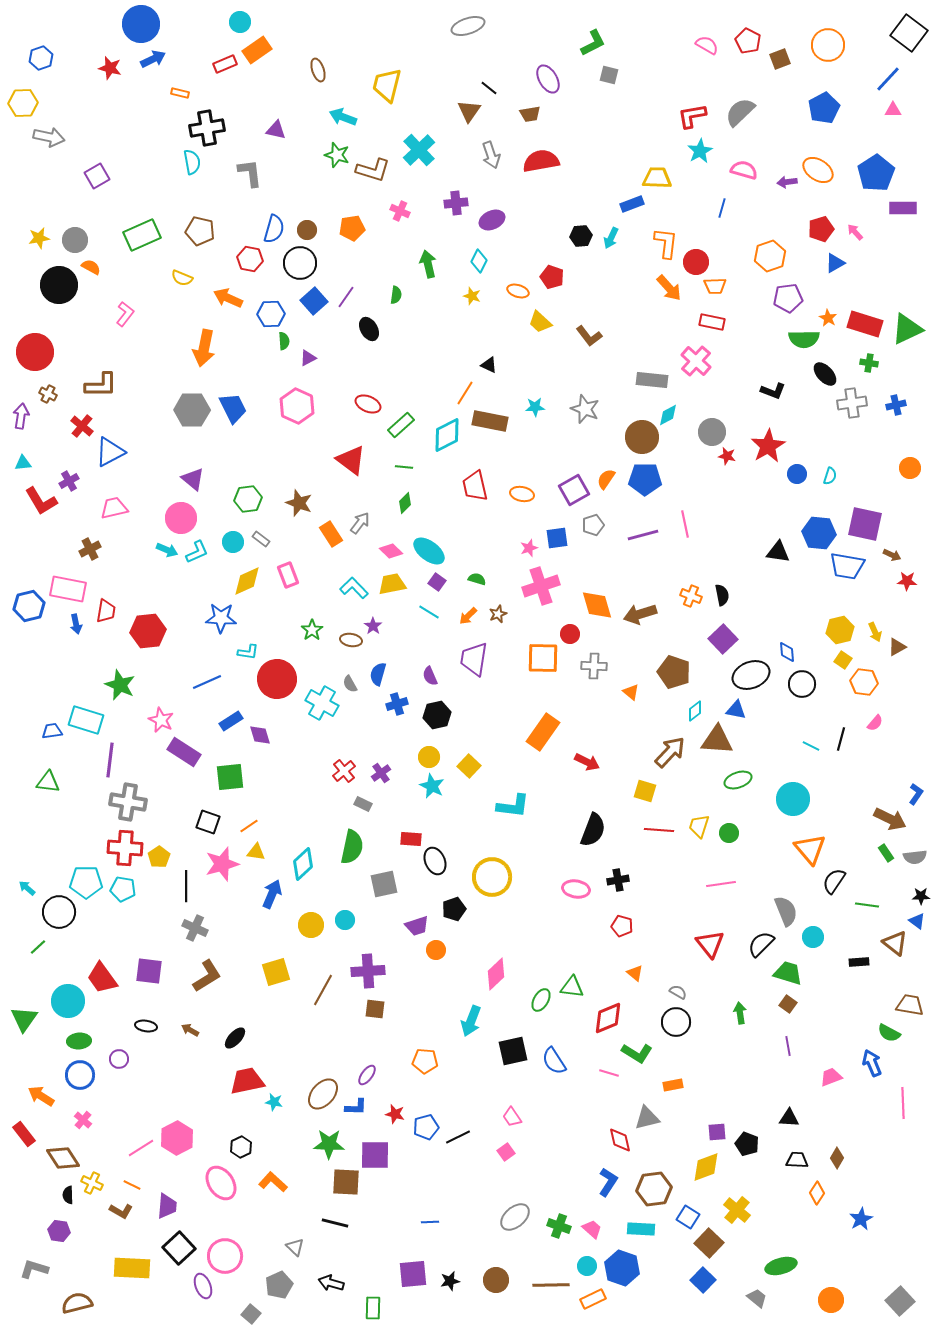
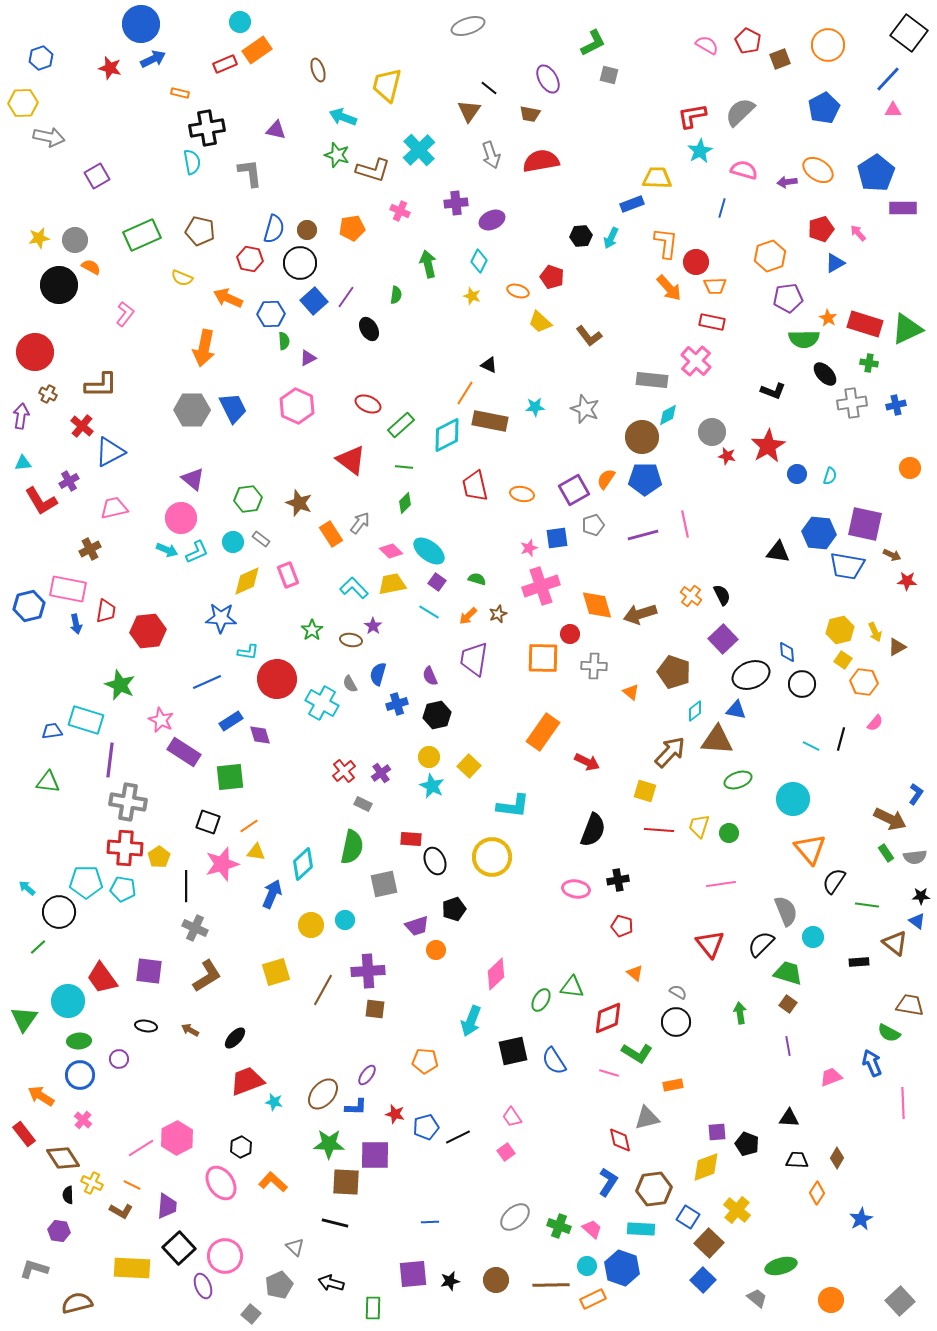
brown trapezoid at (530, 114): rotated 20 degrees clockwise
pink arrow at (855, 232): moved 3 px right, 1 px down
black semicircle at (722, 595): rotated 15 degrees counterclockwise
orange cross at (691, 596): rotated 15 degrees clockwise
yellow circle at (492, 877): moved 20 px up
red trapezoid at (247, 1081): rotated 9 degrees counterclockwise
